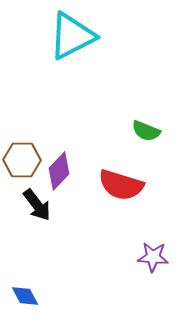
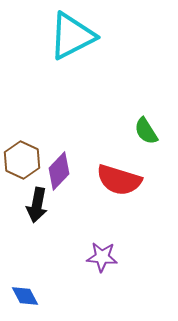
green semicircle: rotated 36 degrees clockwise
brown hexagon: rotated 24 degrees clockwise
red semicircle: moved 2 px left, 5 px up
black arrow: rotated 48 degrees clockwise
purple star: moved 51 px left
